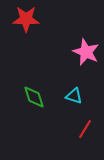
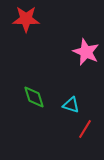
cyan triangle: moved 3 px left, 9 px down
